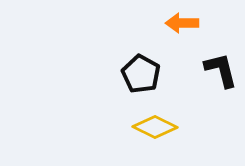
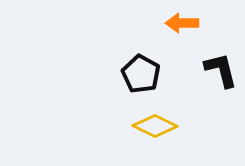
yellow diamond: moved 1 px up
